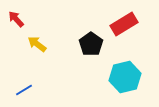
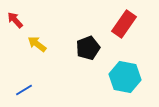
red arrow: moved 1 px left, 1 px down
red rectangle: rotated 24 degrees counterclockwise
black pentagon: moved 3 px left, 4 px down; rotated 15 degrees clockwise
cyan hexagon: rotated 24 degrees clockwise
